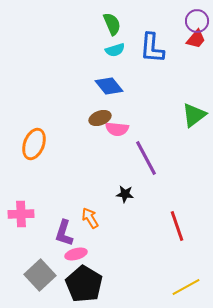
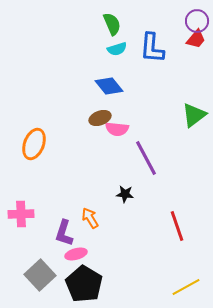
cyan semicircle: moved 2 px right, 1 px up
